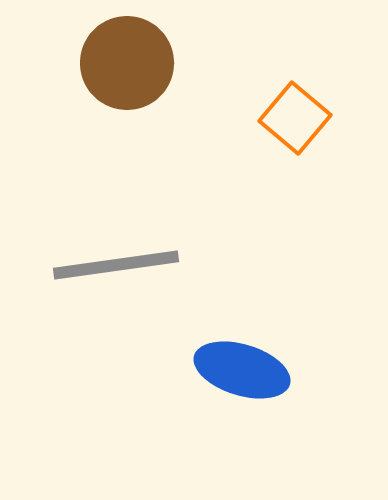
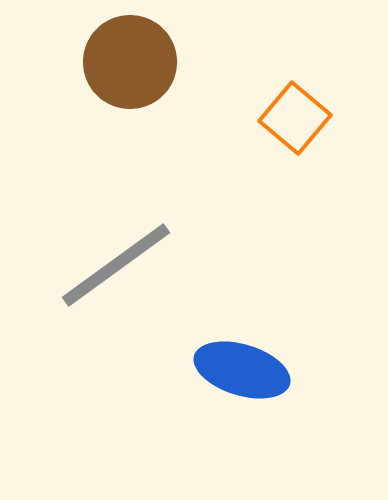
brown circle: moved 3 px right, 1 px up
gray line: rotated 28 degrees counterclockwise
